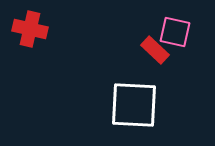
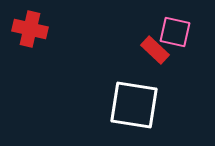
white square: rotated 6 degrees clockwise
